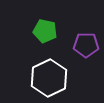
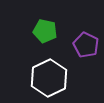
purple pentagon: rotated 25 degrees clockwise
